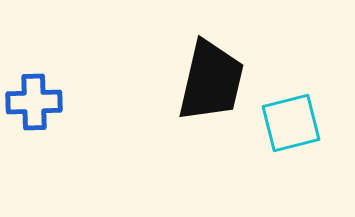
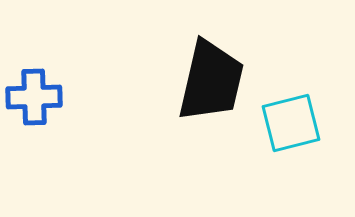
blue cross: moved 5 px up
